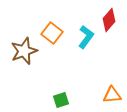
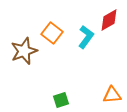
red diamond: rotated 20 degrees clockwise
